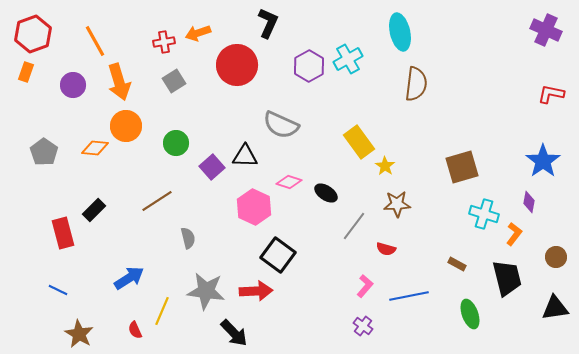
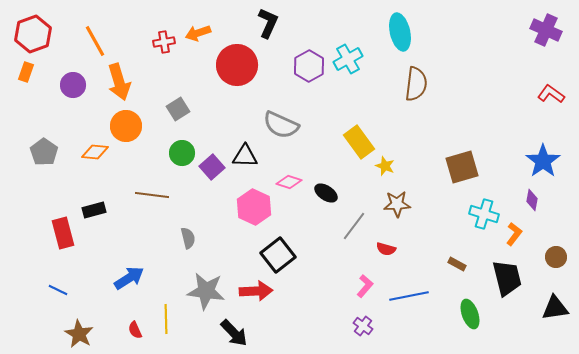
gray square at (174, 81): moved 4 px right, 28 px down
red L-shape at (551, 94): rotated 24 degrees clockwise
green circle at (176, 143): moved 6 px right, 10 px down
orange diamond at (95, 148): moved 4 px down
yellow star at (385, 166): rotated 12 degrees counterclockwise
brown line at (157, 201): moved 5 px left, 6 px up; rotated 40 degrees clockwise
purple diamond at (529, 202): moved 3 px right, 2 px up
black rectangle at (94, 210): rotated 30 degrees clockwise
black square at (278, 255): rotated 16 degrees clockwise
yellow line at (162, 311): moved 4 px right, 8 px down; rotated 24 degrees counterclockwise
